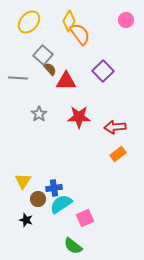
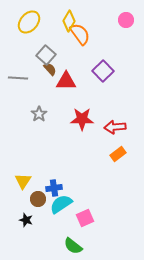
gray square: moved 3 px right
red star: moved 3 px right, 2 px down
